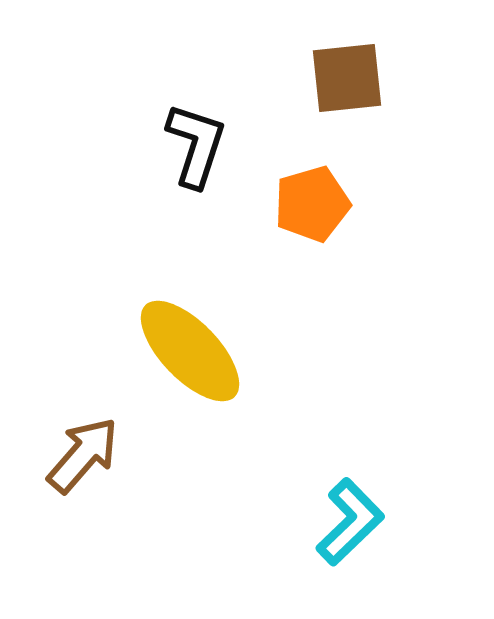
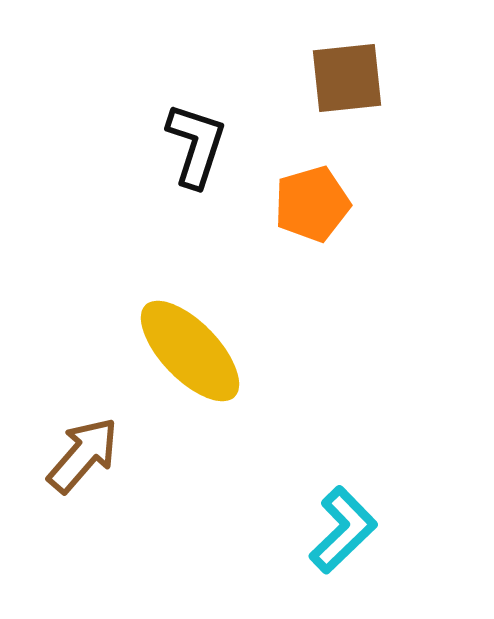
cyan L-shape: moved 7 px left, 8 px down
